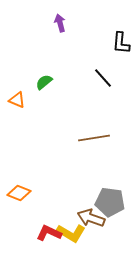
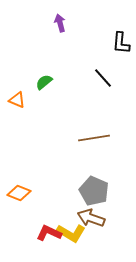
gray pentagon: moved 16 px left, 11 px up; rotated 16 degrees clockwise
